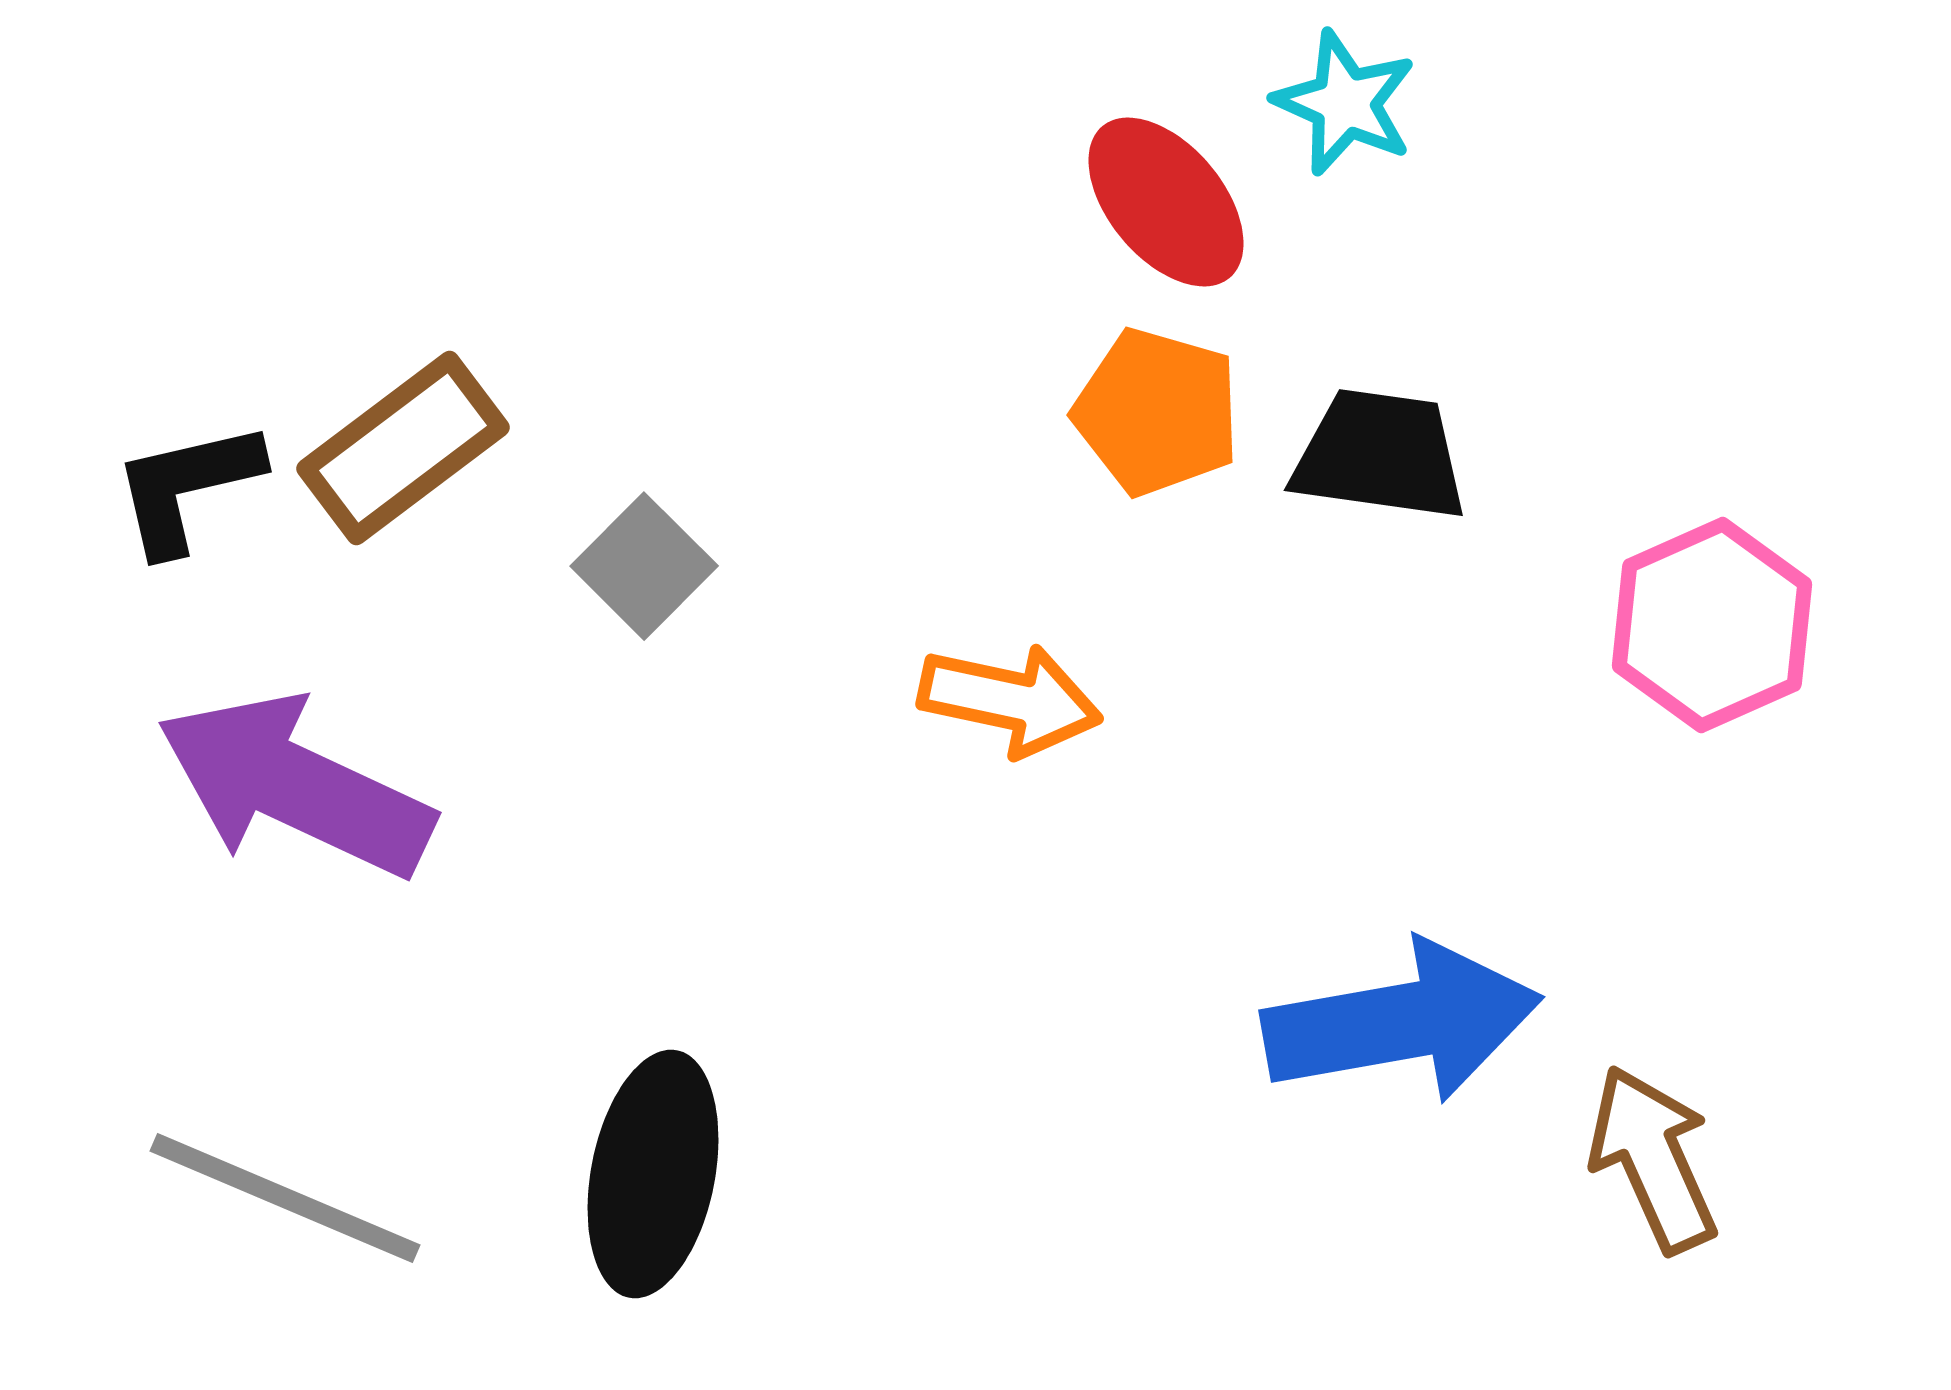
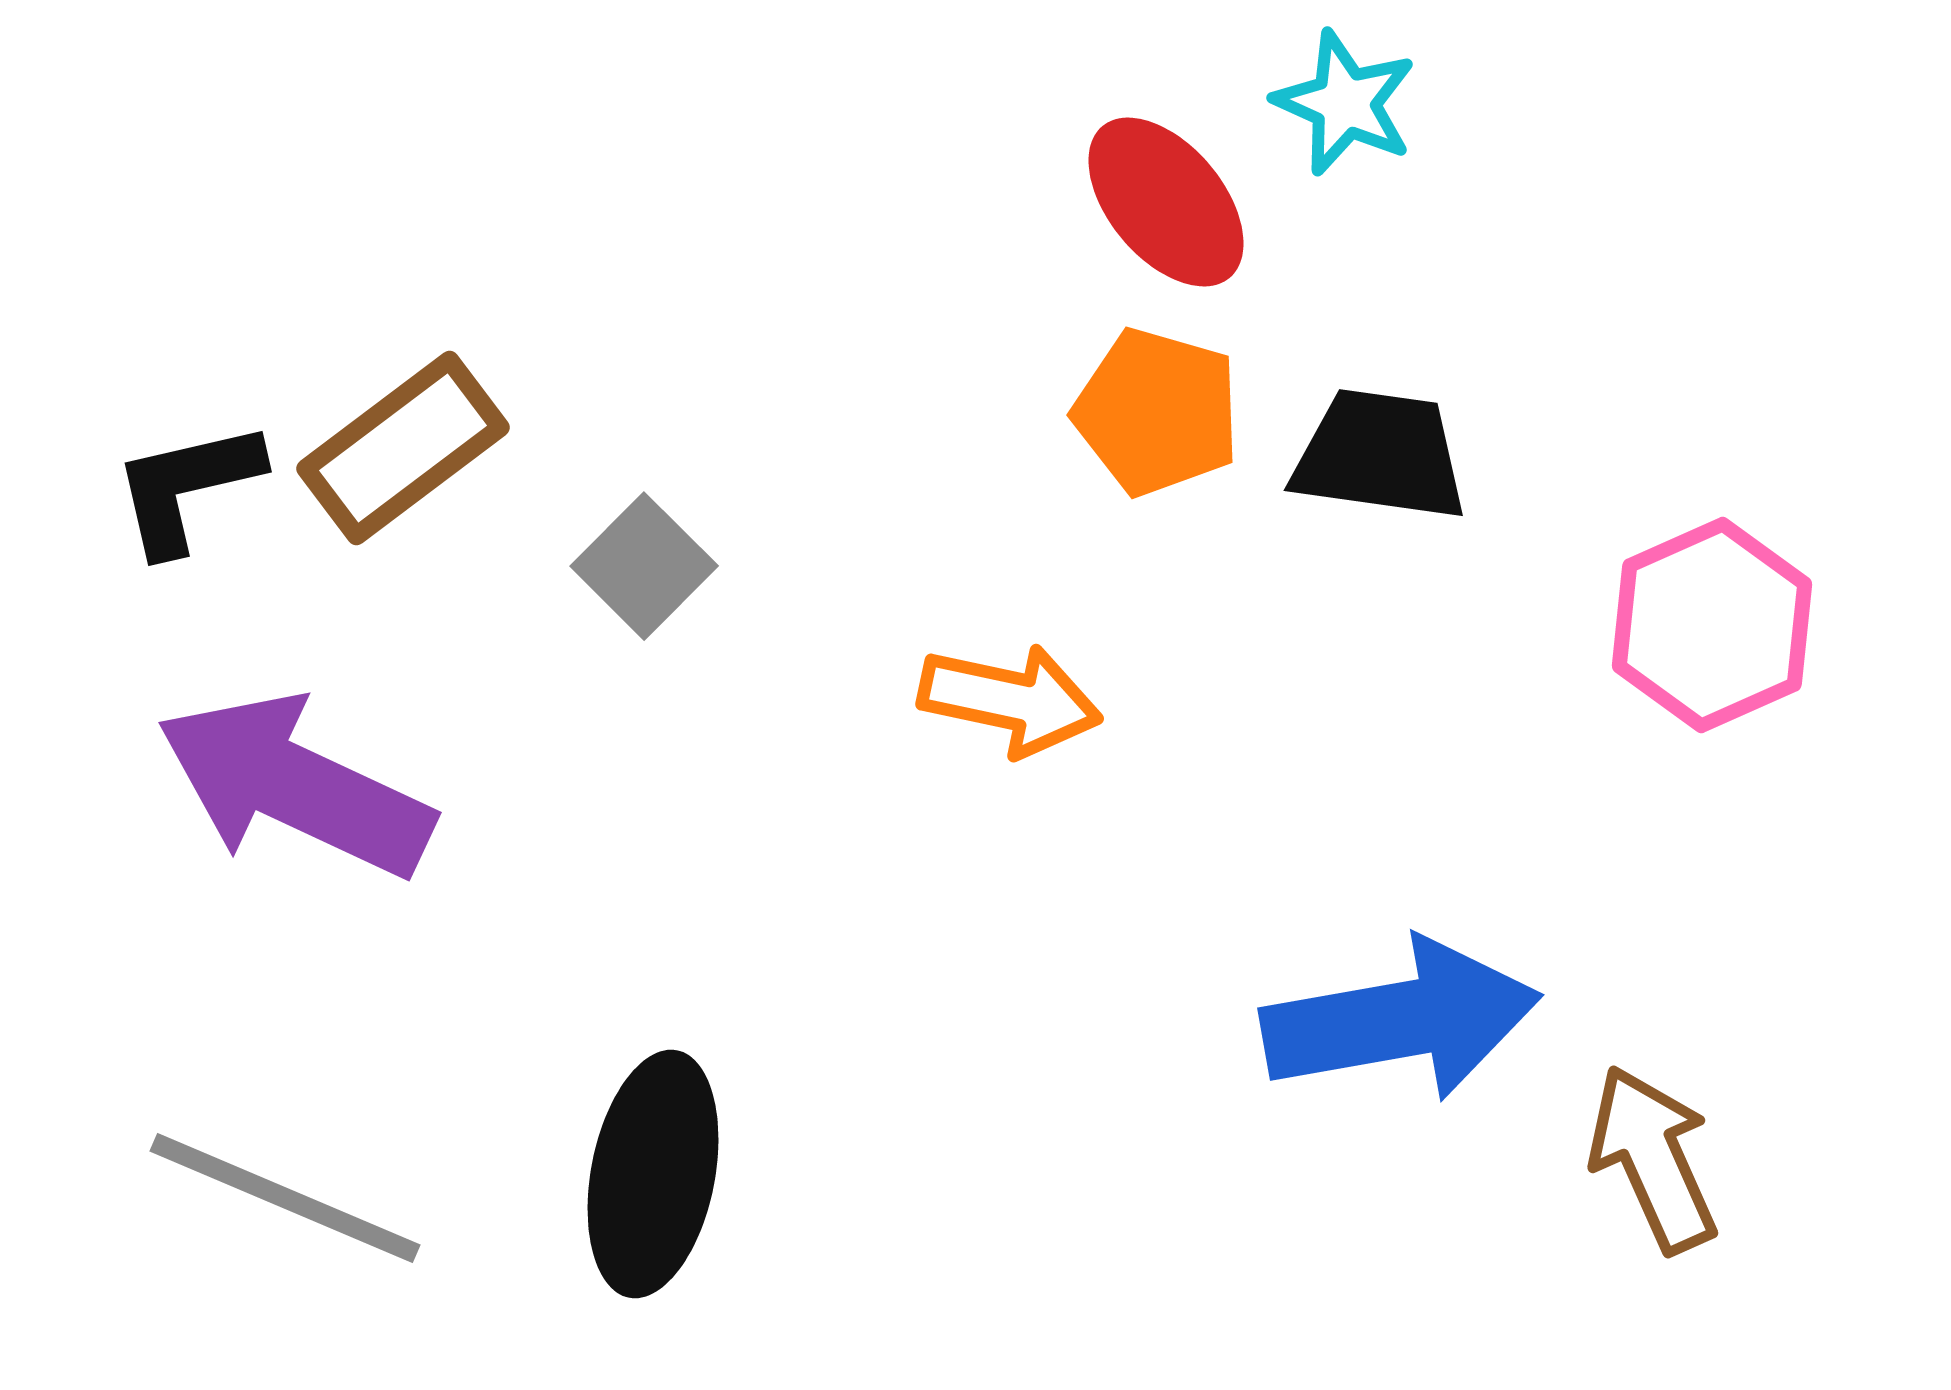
blue arrow: moved 1 px left, 2 px up
